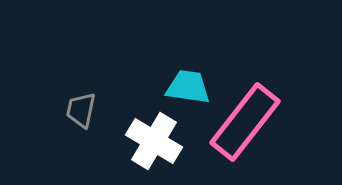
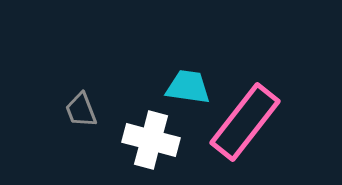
gray trapezoid: rotated 33 degrees counterclockwise
white cross: moved 3 px left, 1 px up; rotated 16 degrees counterclockwise
